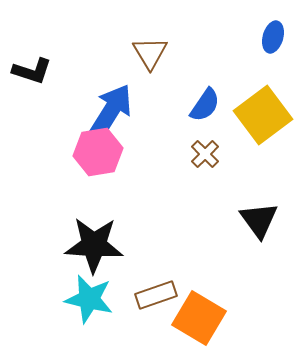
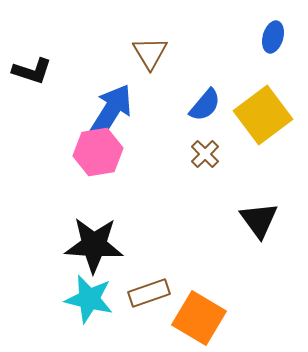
blue semicircle: rotated 6 degrees clockwise
brown rectangle: moved 7 px left, 2 px up
